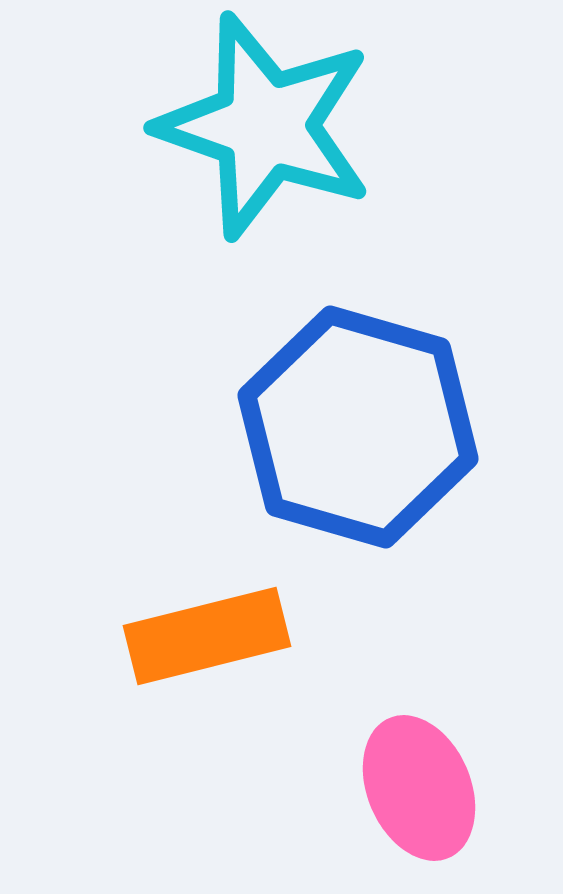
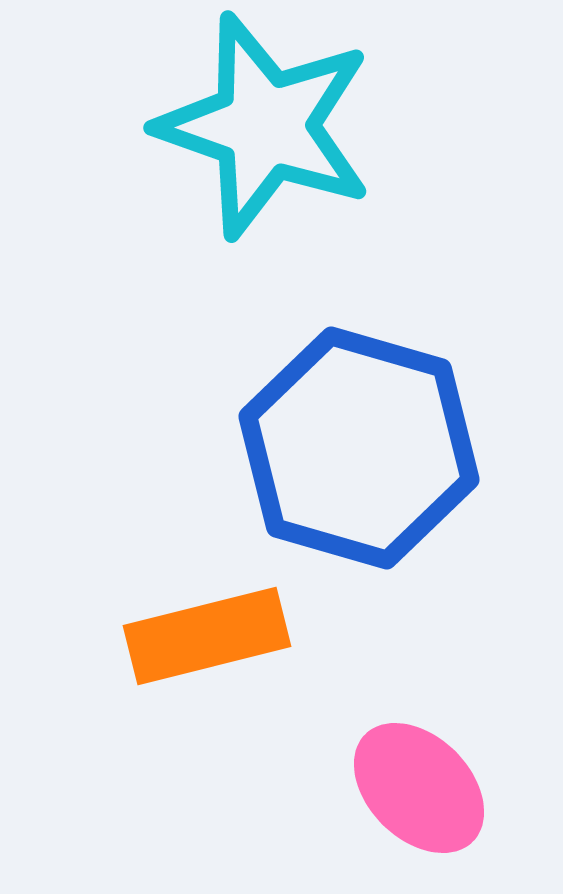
blue hexagon: moved 1 px right, 21 px down
pink ellipse: rotated 22 degrees counterclockwise
